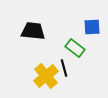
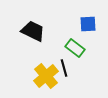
blue square: moved 4 px left, 3 px up
black trapezoid: rotated 20 degrees clockwise
